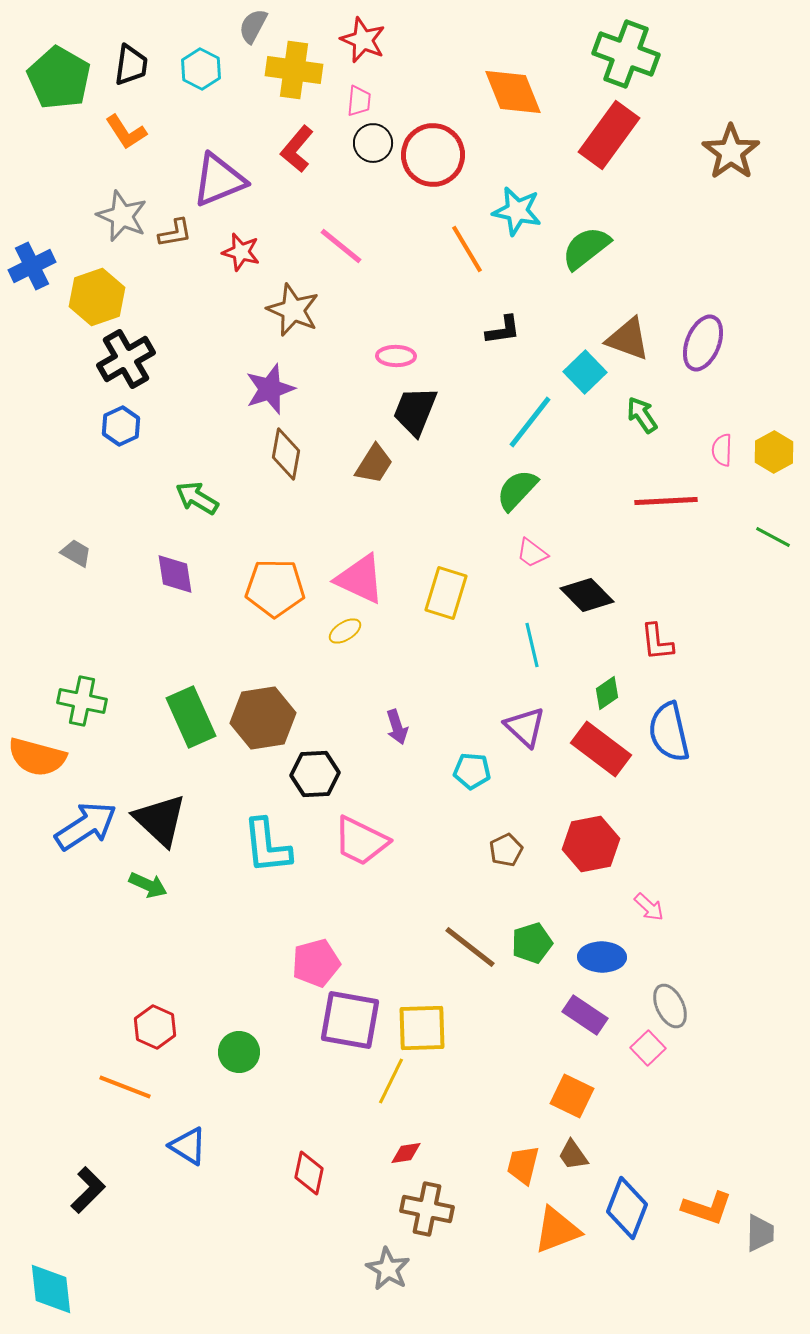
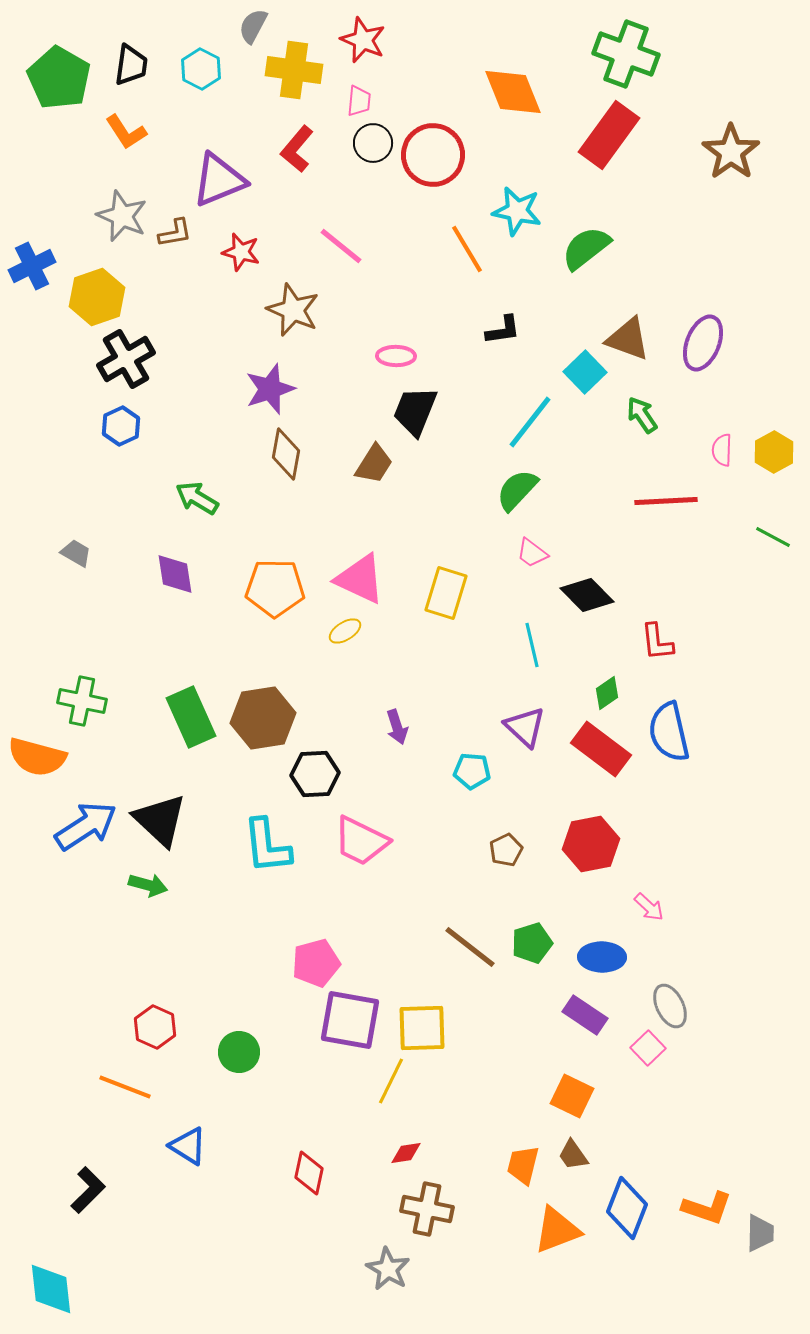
green arrow at (148, 885): rotated 9 degrees counterclockwise
